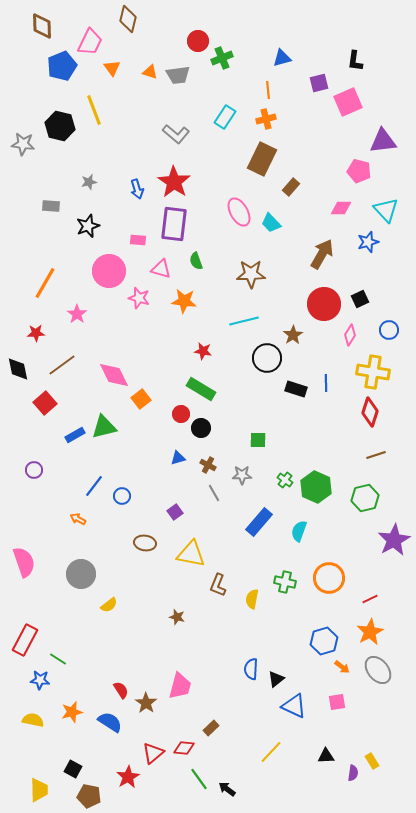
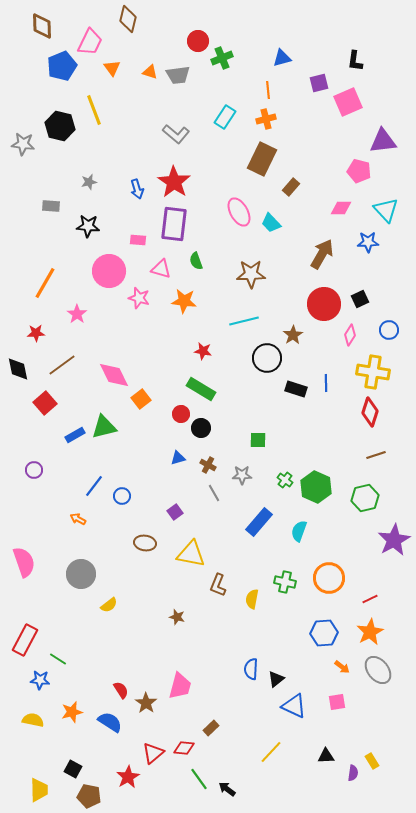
black star at (88, 226): rotated 25 degrees clockwise
blue star at (368, 242): rotated 15 degrees clockwise
blue hexagon at (324, 641): moved 8 px up; rotated 12 degrees clockwise
